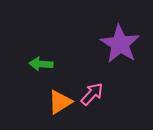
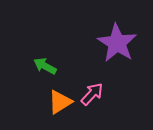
purple star: moved 3 px left, 1 px up
green arrow: moved 4 px right, 2 px down; rotated 25 degrees clockwise
